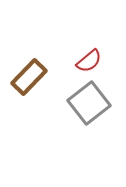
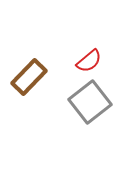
gray square: moved 1 px right, 1 px up
